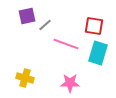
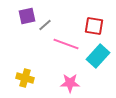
cyan rectangle: moved 3 px down; rotated 25 degrees clockwise
